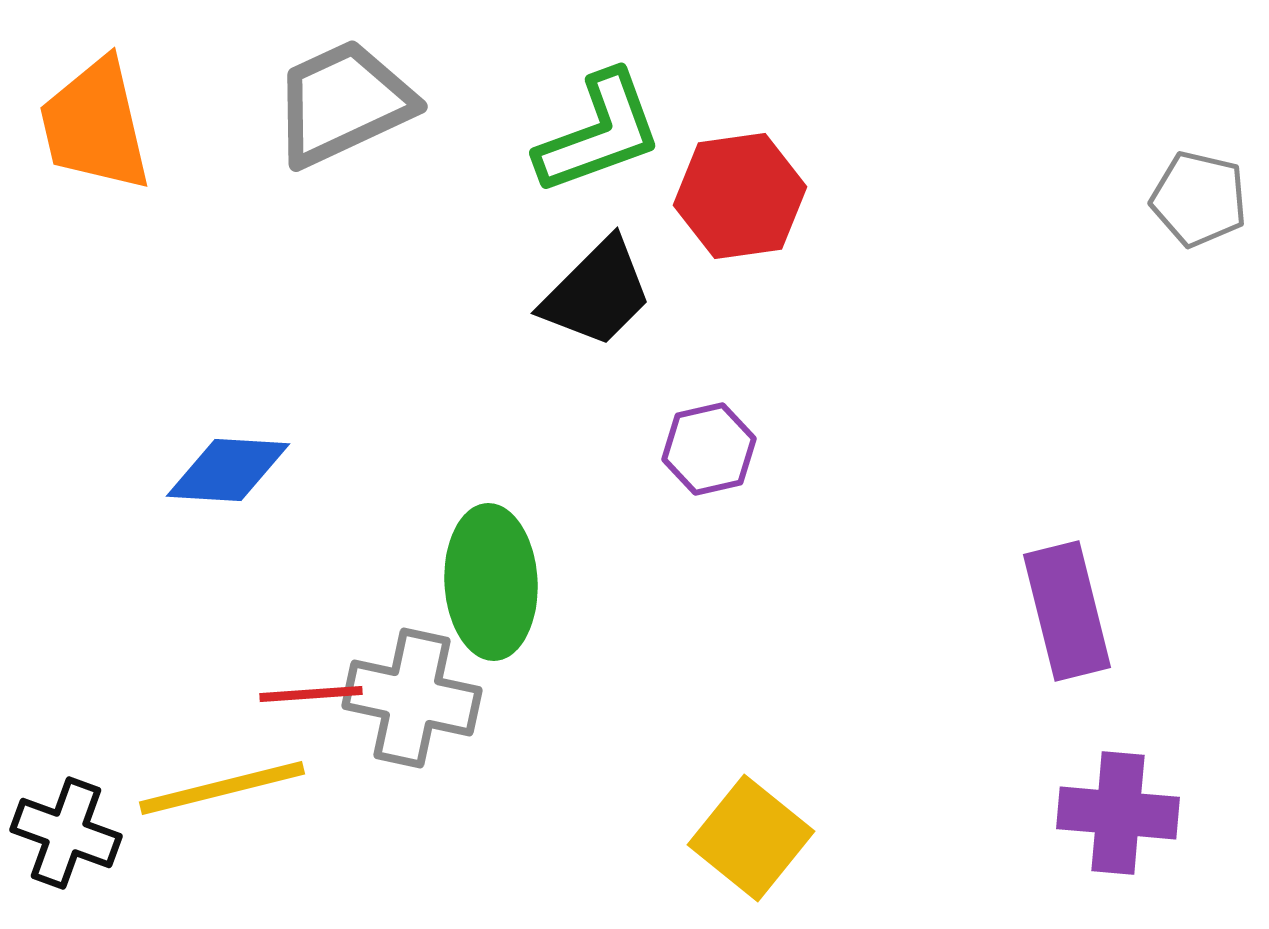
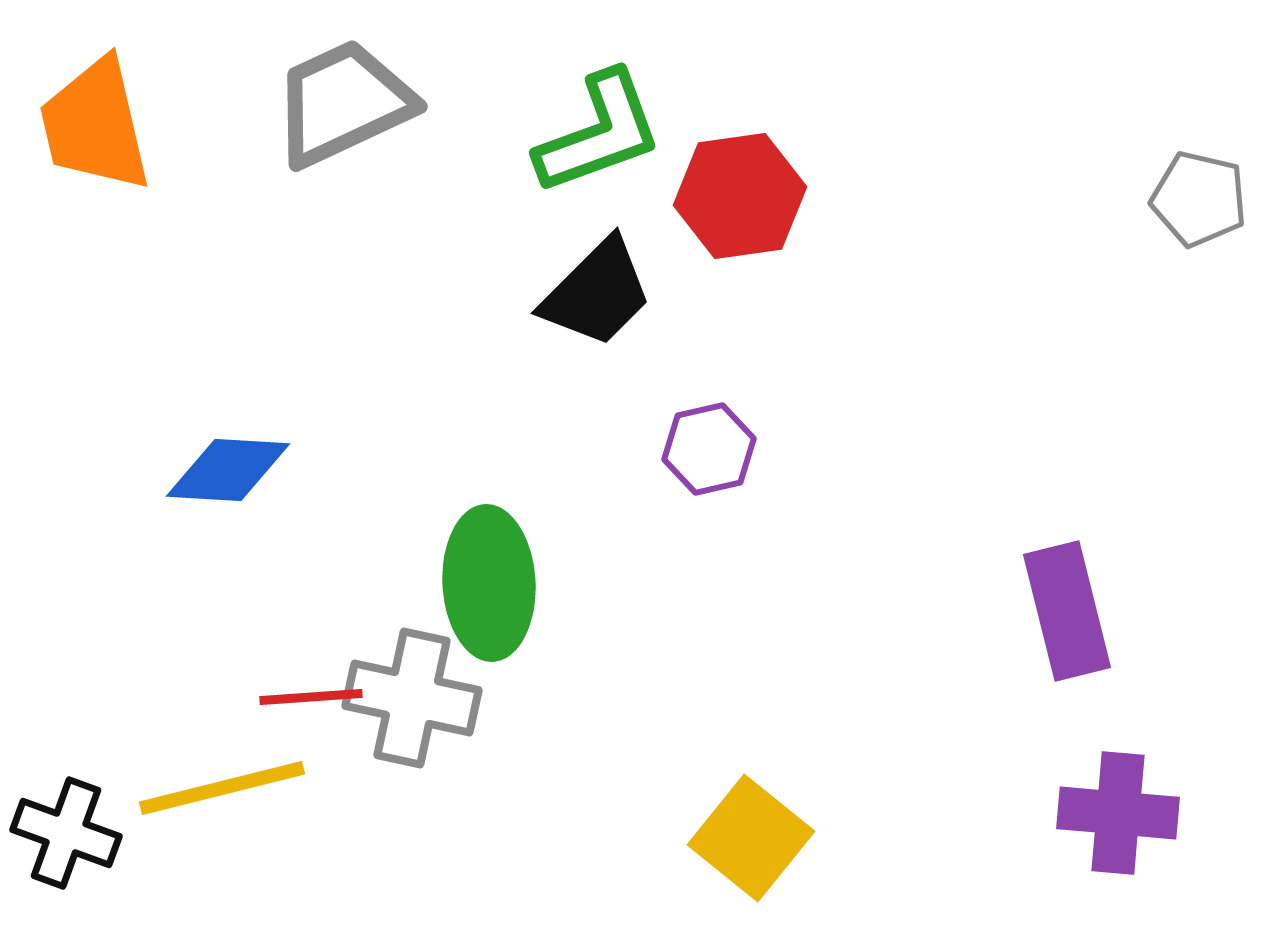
green ellipse: moved 2 px left, 1 px down
red line: moved 3 px down
